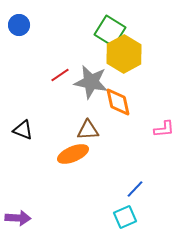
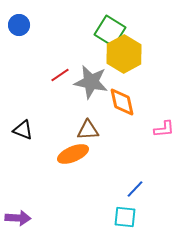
orange diamond: moved 4 px right
cyan square: rotated 30 degrees clockwise
